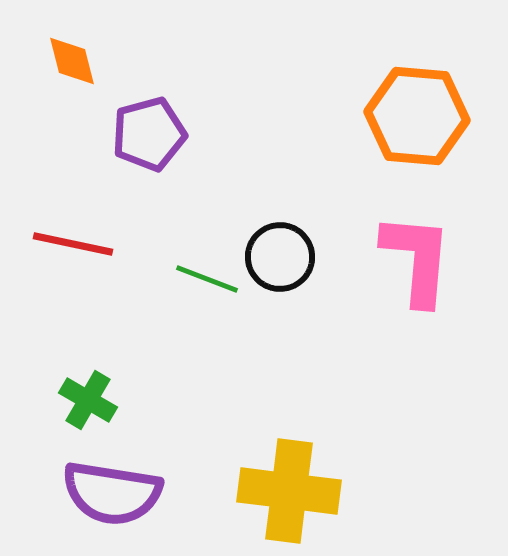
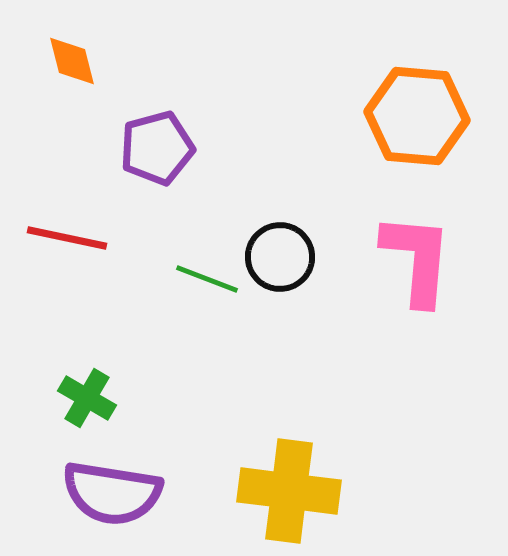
purple pentagon: moved 8 px right, 14 px down
red line: moved 6 px left, 6 px up
green cross: moved 1 px left, 2 px up
